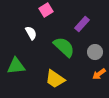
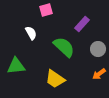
pink square: rotated 16 degrees clockwise
gray circle: moved 3 px right, 3 px up
